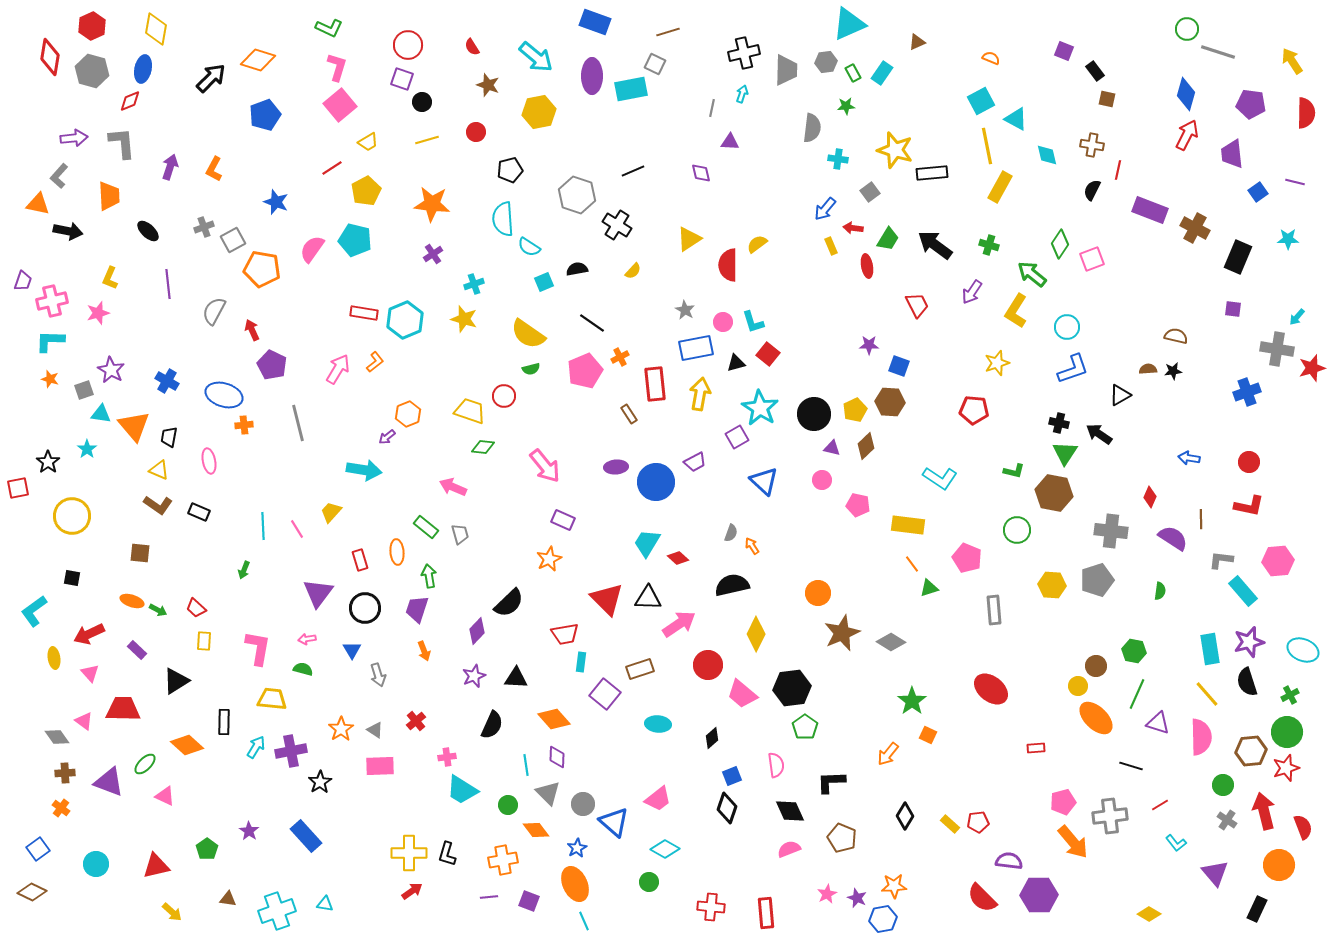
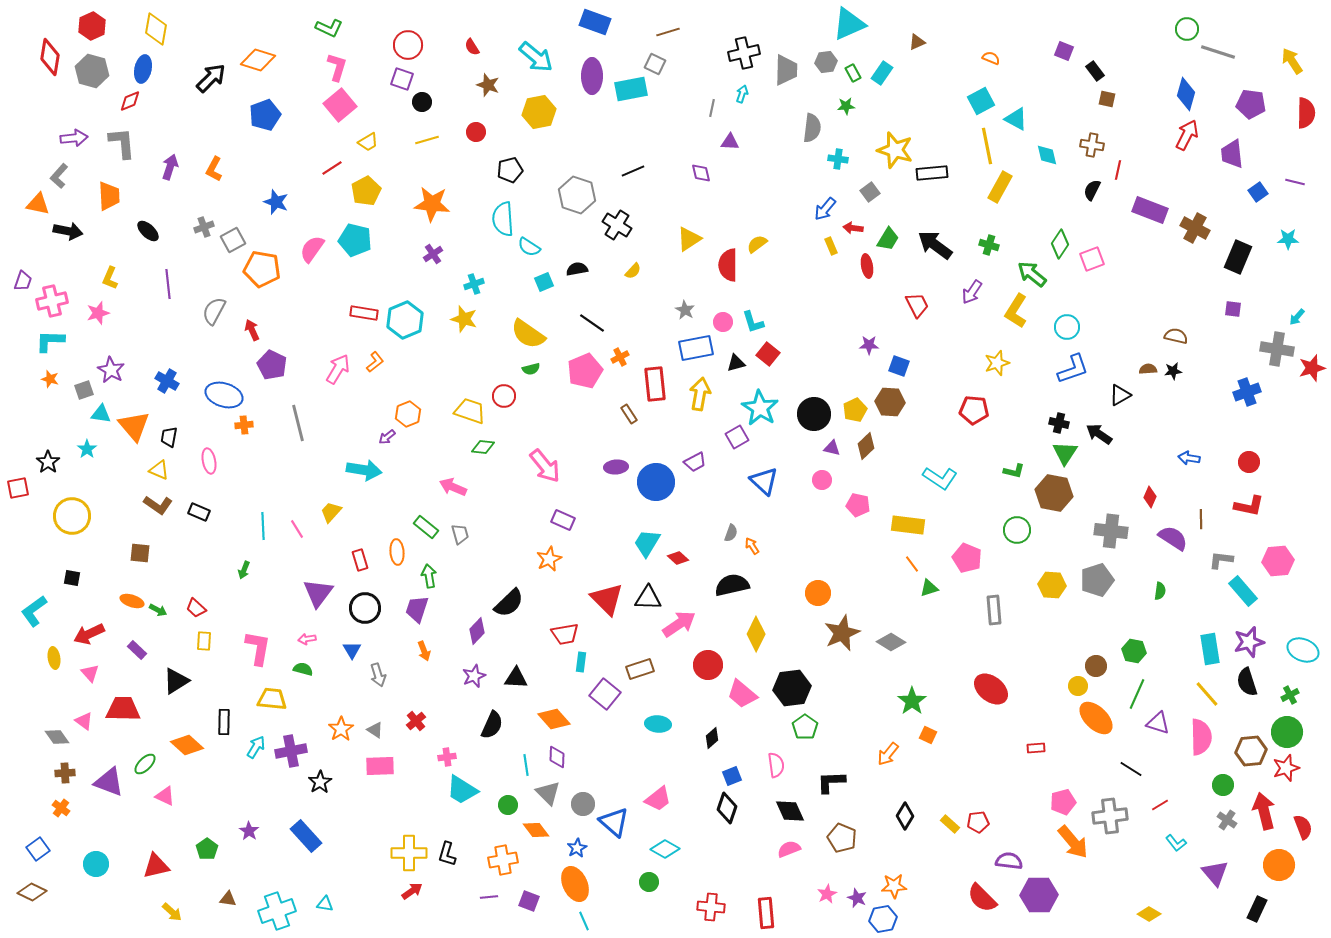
black line at (1131, 766): moved 3 px down; rotated 15 degrees clockwise
